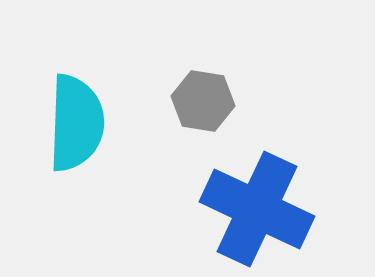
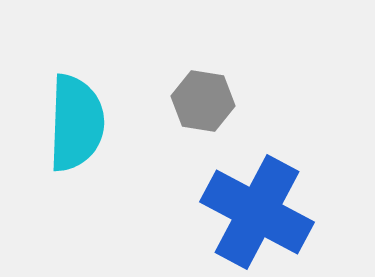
blue cross: moved 3 px down; rotated 3 degrees clockwise
